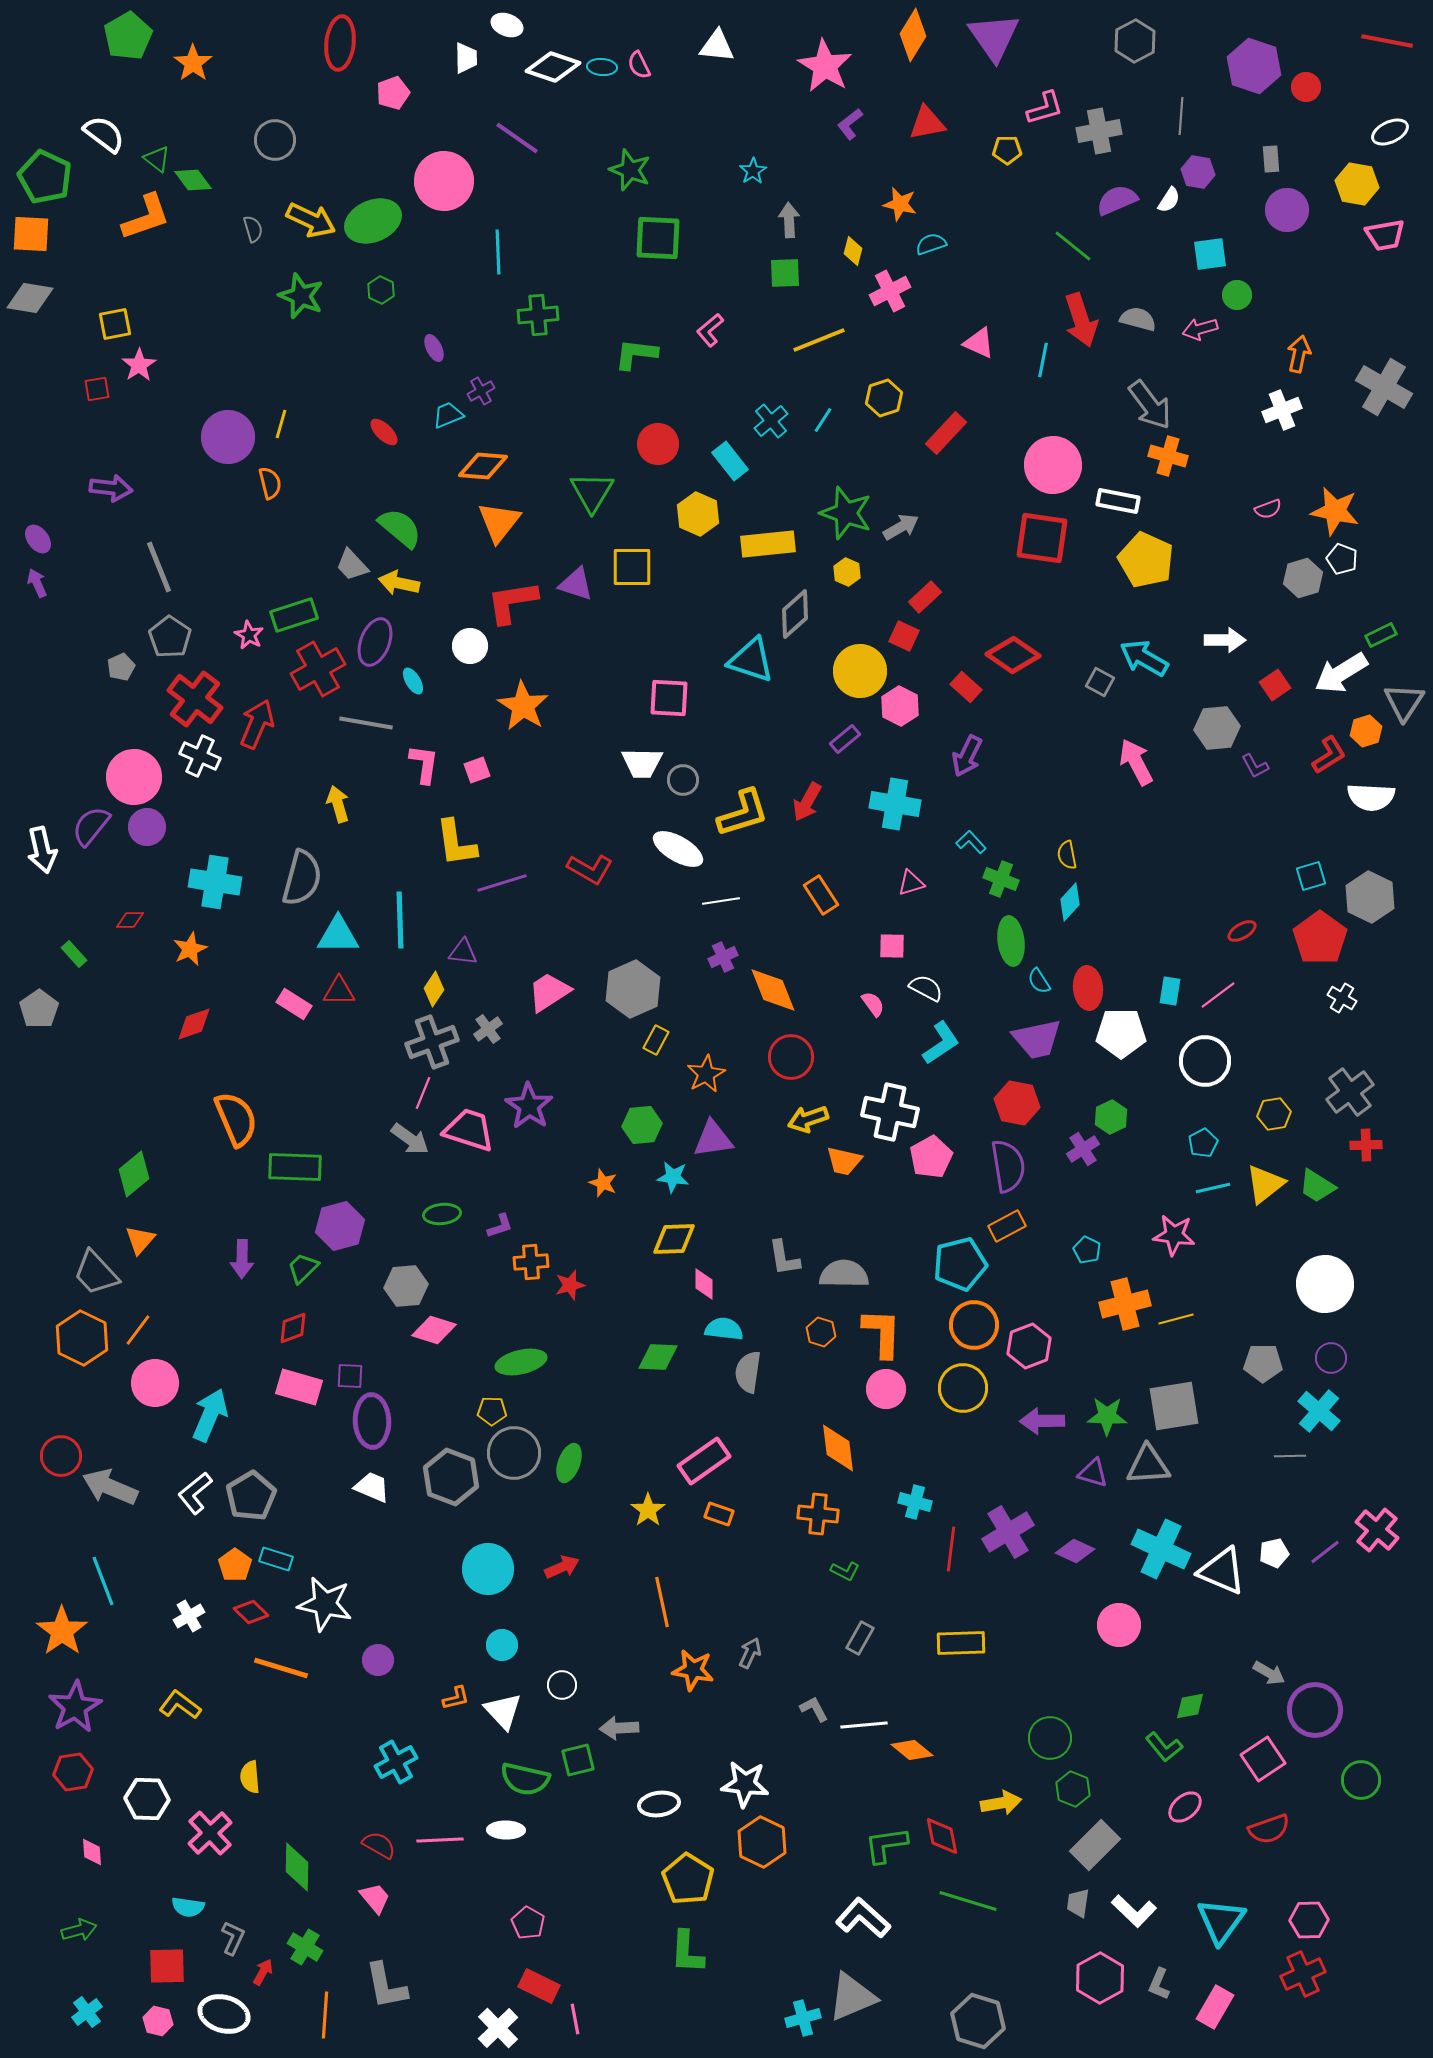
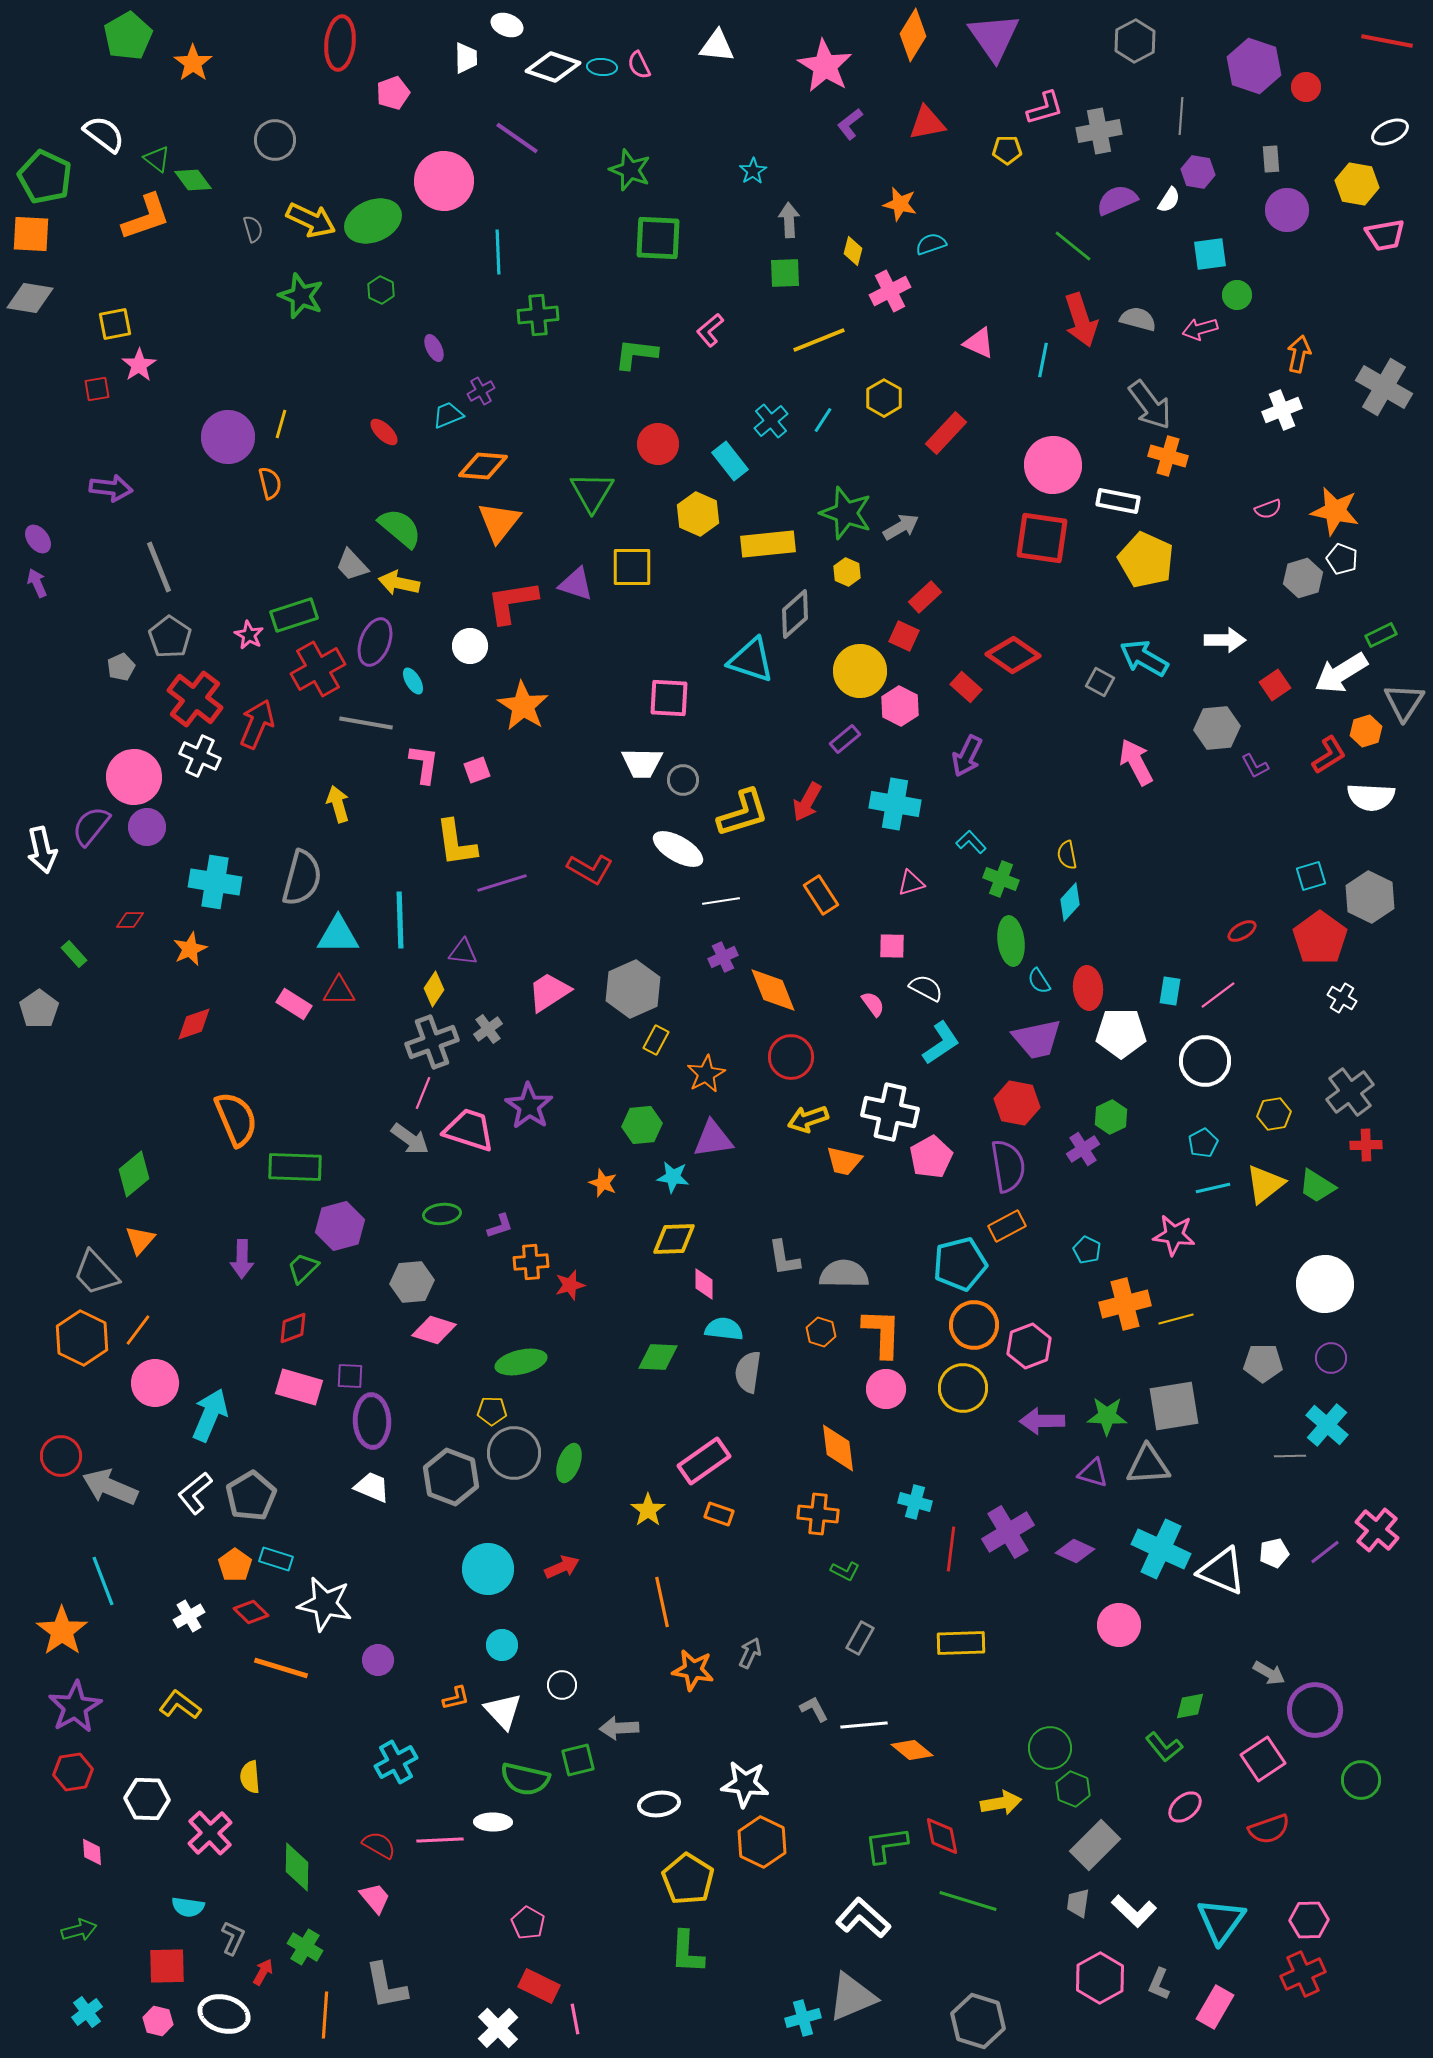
yellow hexagon at (884, 398): rotated 12 degrees counterclockwise
gray hexagon at (406, 1286): moved 6 px right, 4 px up
cyan cross at (1319, 1411): moved 8 px right, 14 px down
green circle at (1050, 1738): moved 10 px down
white ellipse at (506, 1830): moved 13 px left, 8 px up
